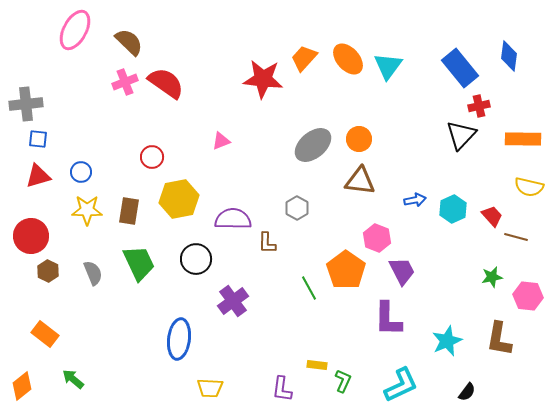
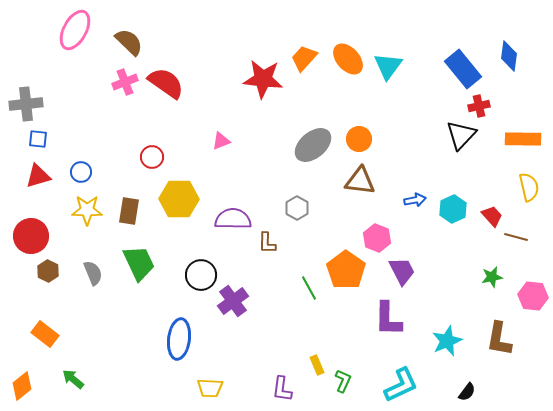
blue rectangle at (460, 68): moved 3 px right, 1 px down
yellow semicircle at (529, 187): rotated 116 degrees counterclockwise
yellow hexagon at (179, 199): rotated 12 degrees clockwise
black circle at (196, 259): moved 5 px right, 16 px down
pink hexagon at (528, 296): moved 5 px right
yellow rectangle at (317, 365): rotated 60 degrees clockwise
